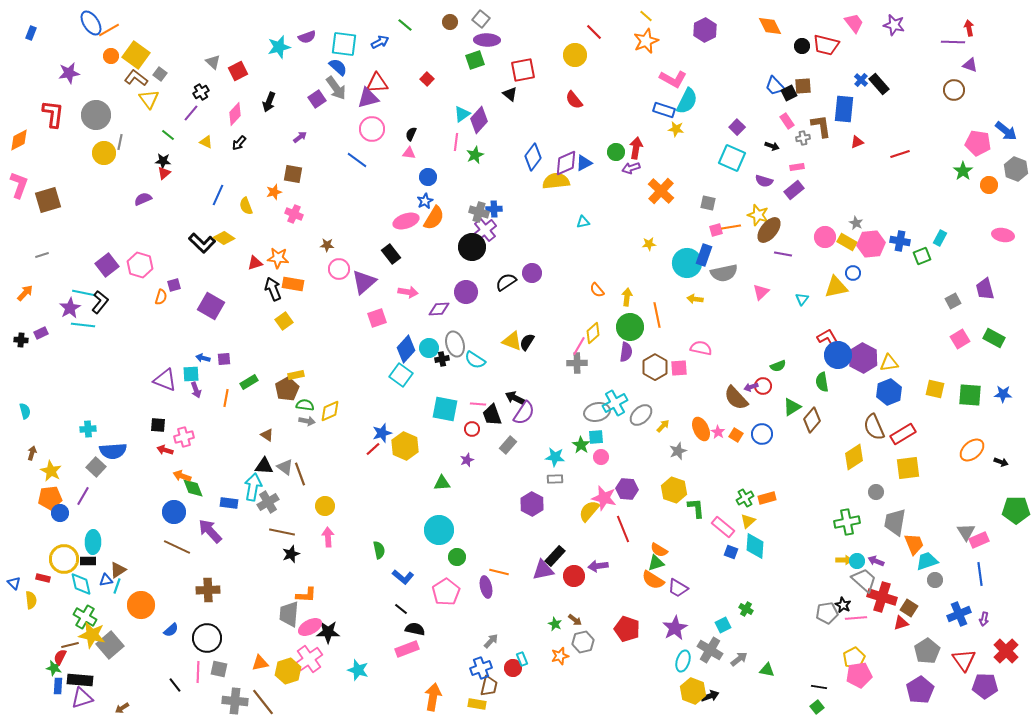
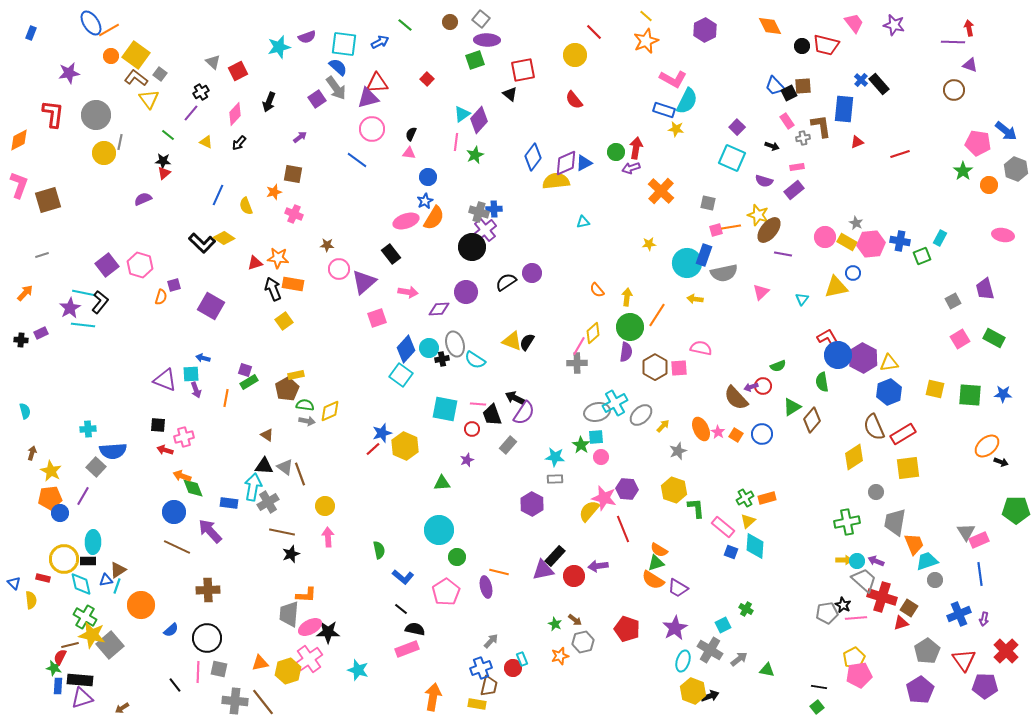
orange line at (657, 315): rotated 45 degrees clockwise
purple square at (224, 359): moved 21 px right, 11 px down; rotated 24 degrees clockwise
orange ellipse at (972, 450): moved 15 px right, 4 px up
